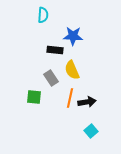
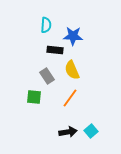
cyan semicircle: moved 3 px right, 10 px down
gray rectangle: moved 4 px left, 2 px up
orange line: rotated 24 degrees clockwise
black arrow: moved 19 px left, 30 px down
